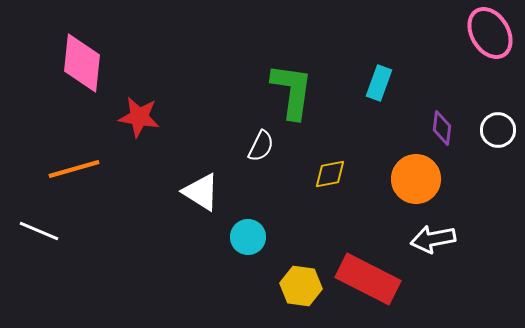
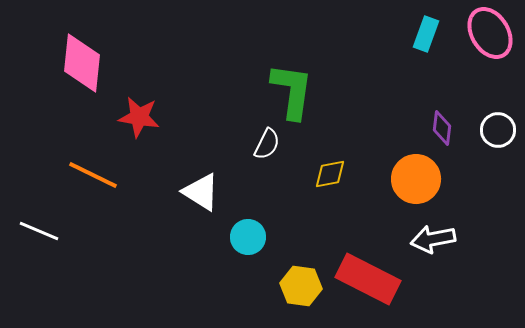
cyan rectangle: moved 47 px right, 49 px up
white semicircle: moved 6 px right, 2 px up
orange line: moved 19 px right, 6 px down; rotated 42 degrees clockwise
